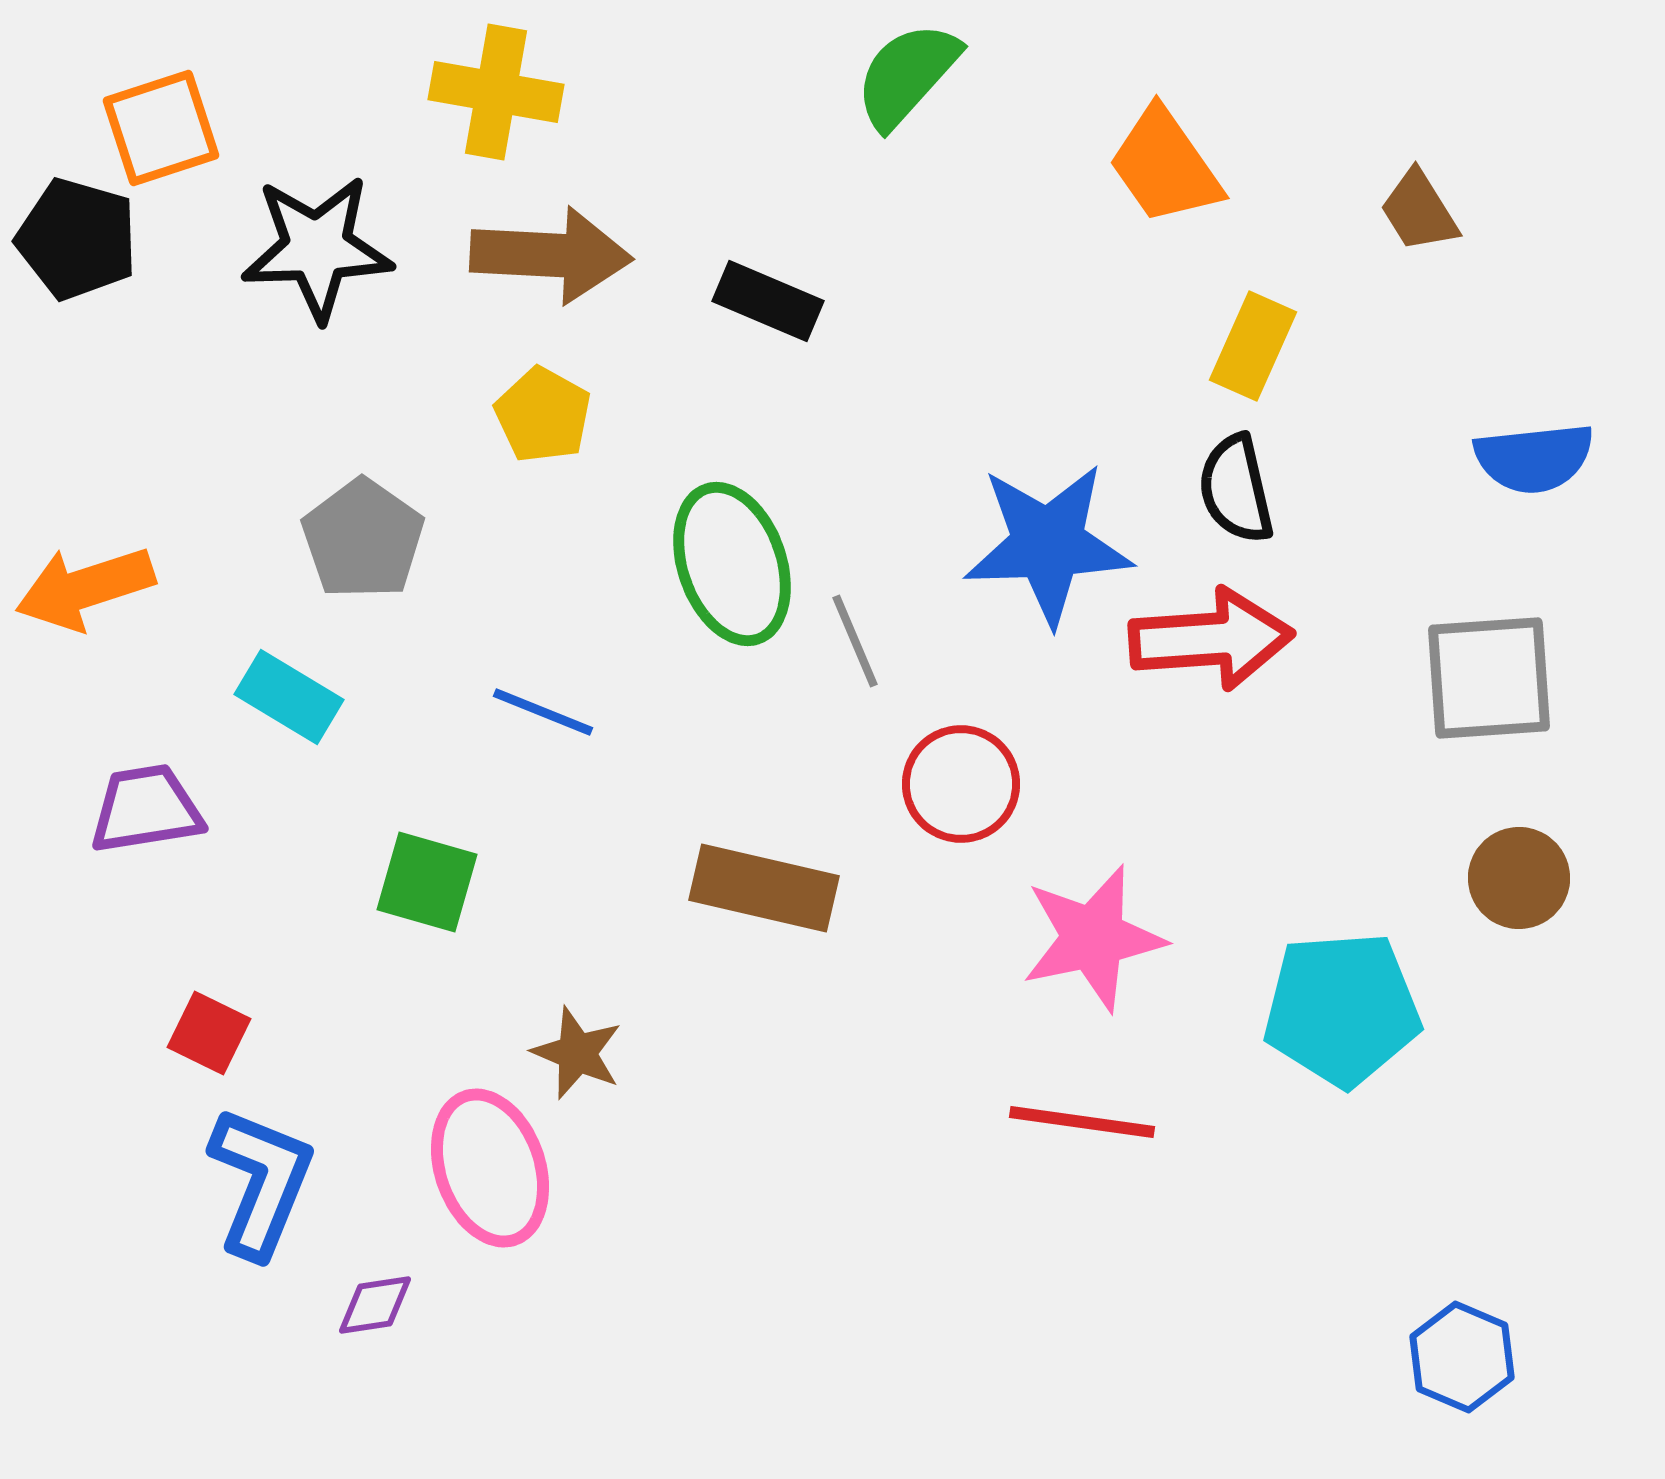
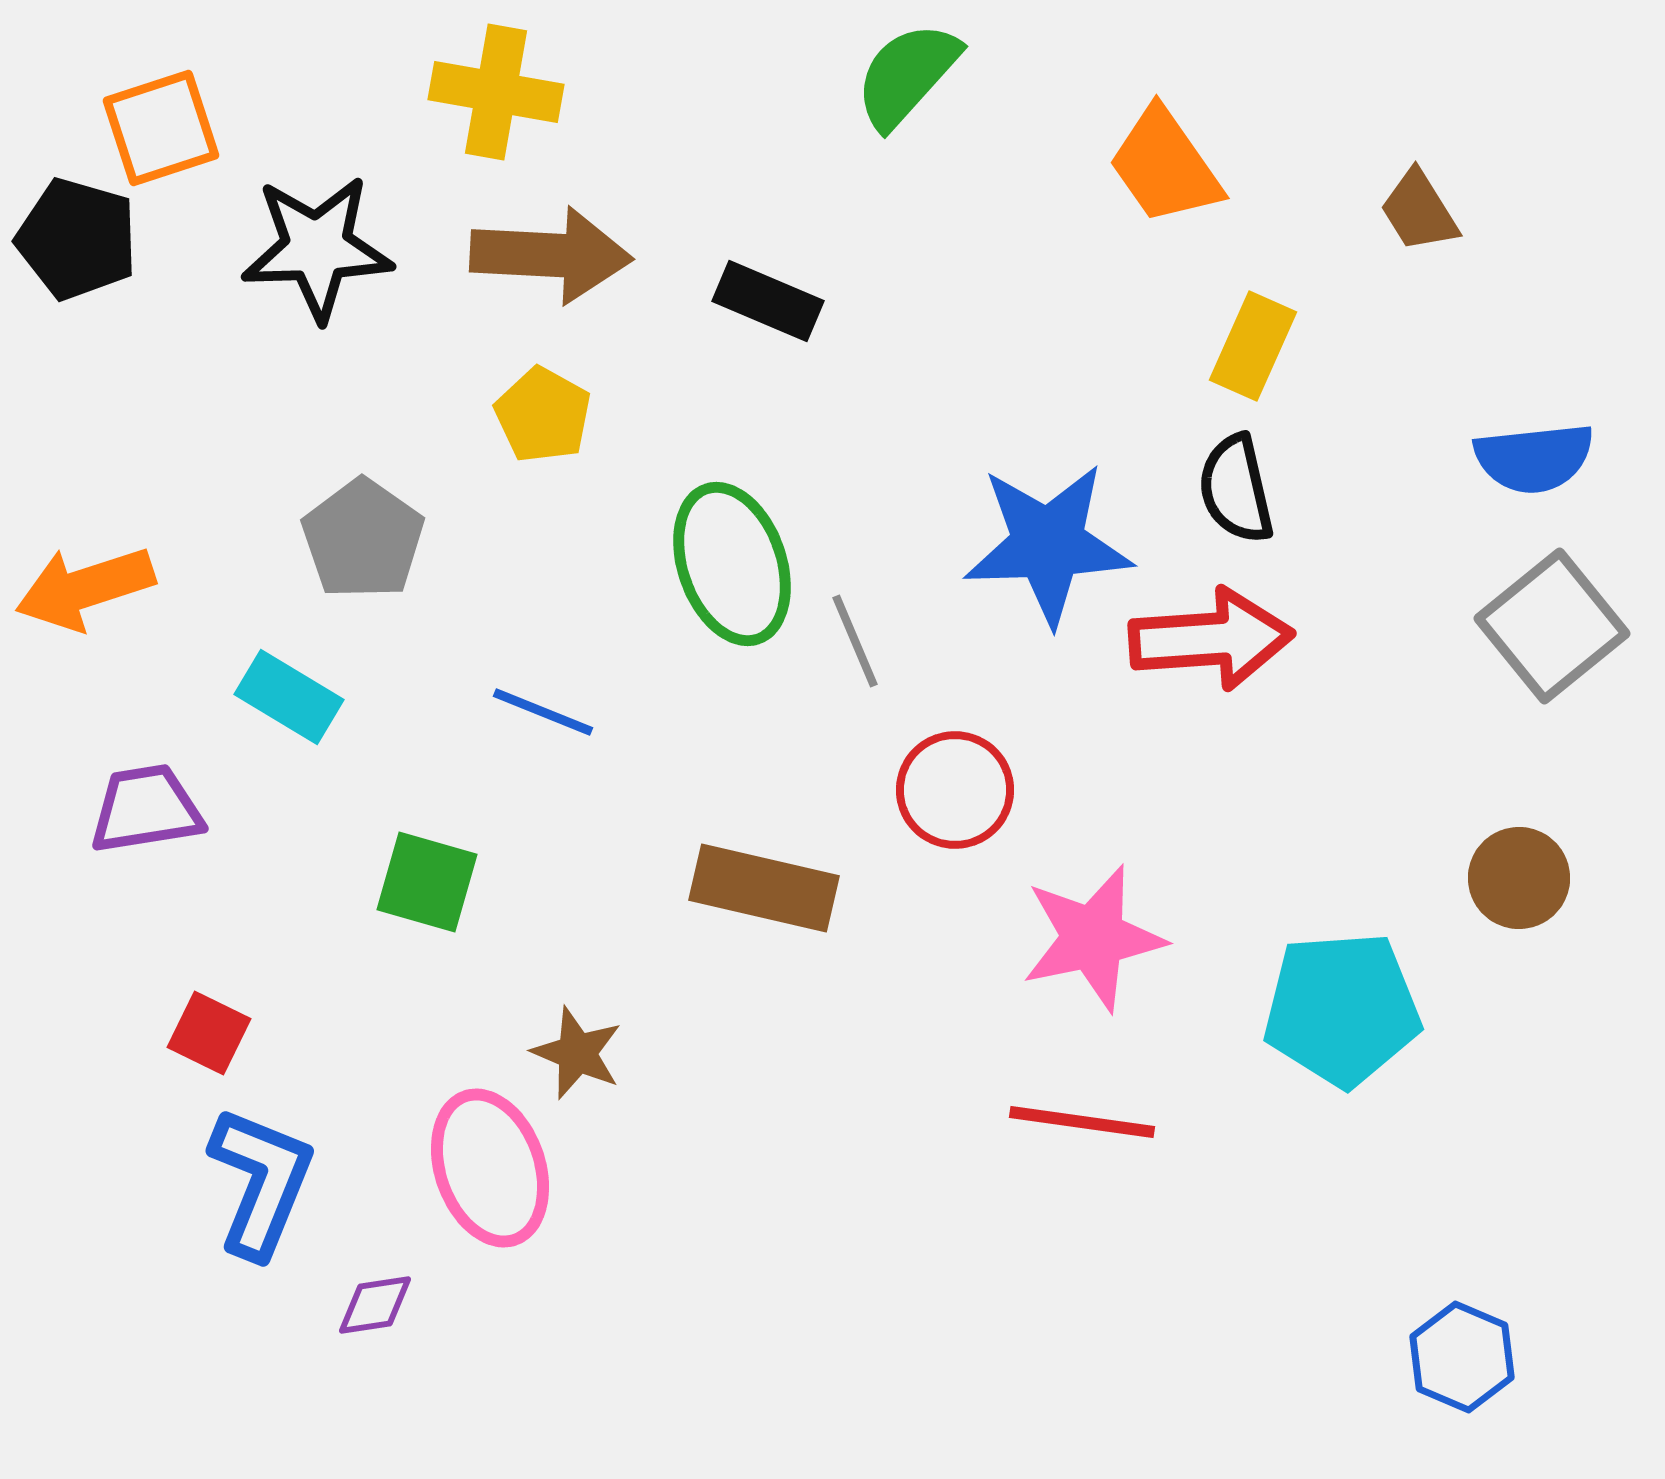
gray square: moved 63 px right, 52 px up; rotated 35 degrees counterclockwise
red circle: moved 6 px left, 6 px down
